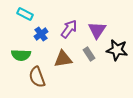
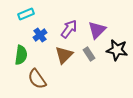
cyan rectangle: moved 1 px right; rotated 49 degrees counterclockwise
purple triangle: rotated 12 degrees clockwise
blue cross: moved 1 px left, 1 px down
green semicircle: rotated 84 degrees counterclockwise
brown triangle: moved 1 px right, 4 px up; rotated 36 degrees counterclockwise
brown semicircle: moved 2 px down; rotated 15 degrees counterclockwise
